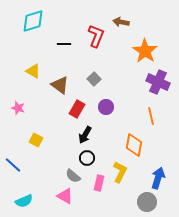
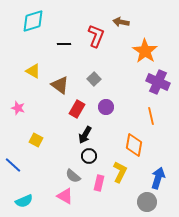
black circle: moved 2 px right, 2 px up
